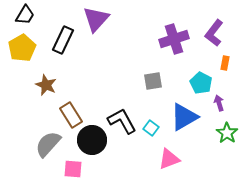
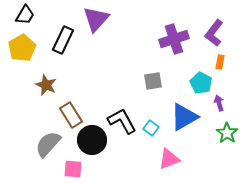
orange rectangle: moved 5 px left, 1 px up
